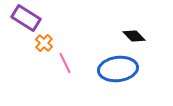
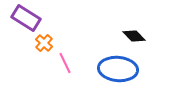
blue ellipse: rotated 12 degrees clockwise
